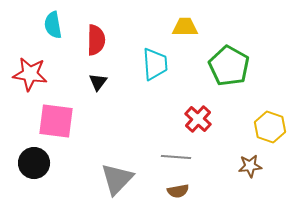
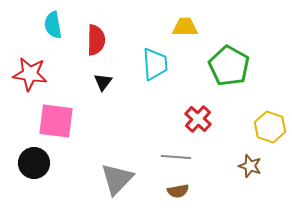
black triangle: moved 5 px right
brown star: rotated 25 degrees clockwise
